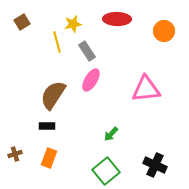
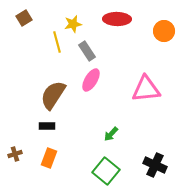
brown square: moved 2 px right, 4 px up
green square: rotated 12 degrees counterclockwise
